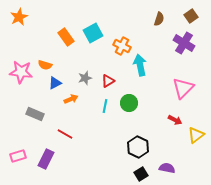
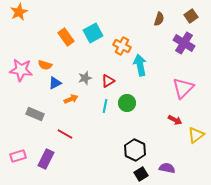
orange star: moved 5 px up
pink star: moved 2 px up
green circle: moved 2 px left
black hexagon: moved 3 px left, 3 px down
